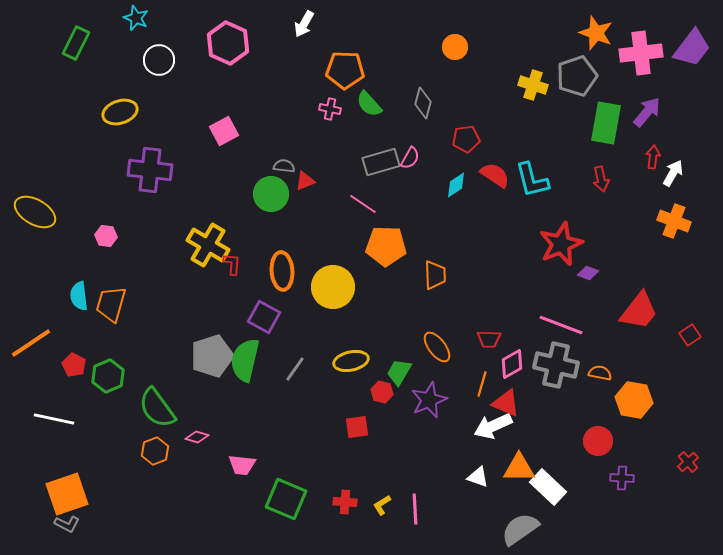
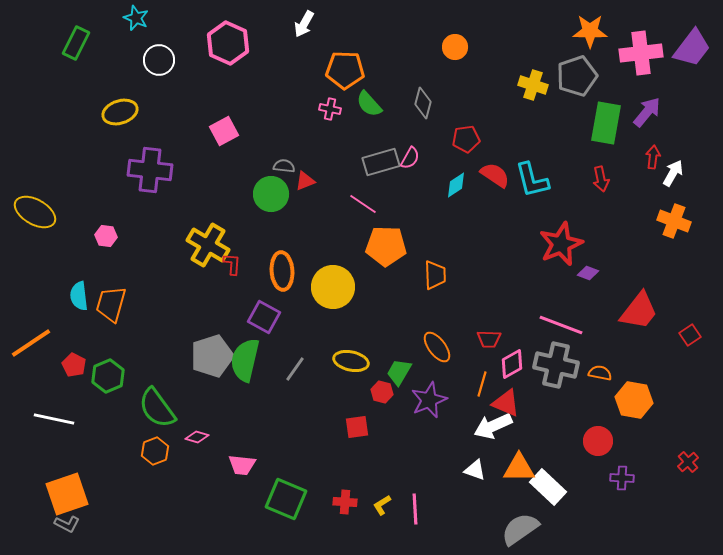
orange star at (596, 33): moved 6 px left, 2 px up; rotated 20 degrees counterclockwise
yellow ellipse at (351, 361): rotated 24 degrees clockwise
white triangle at (478, 477): moved 3 px left, 7 px up
